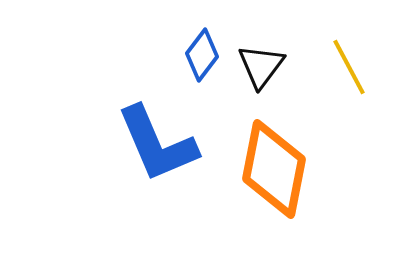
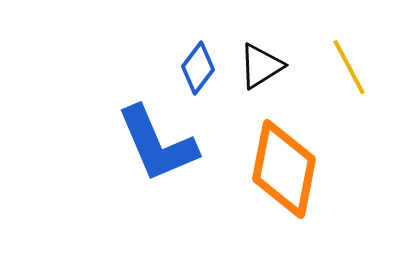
blue diamond: moved 4 px left, 13 px down
black triangle: rotated 21 degrees clockwise
orange diamond: moved 10 px right
